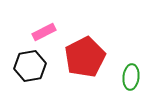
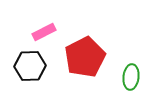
black hexagon: rotated 8 degrees clockwise
